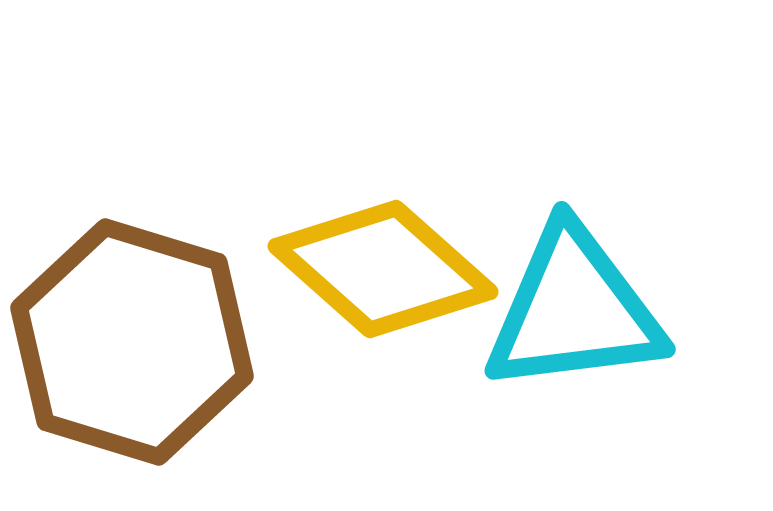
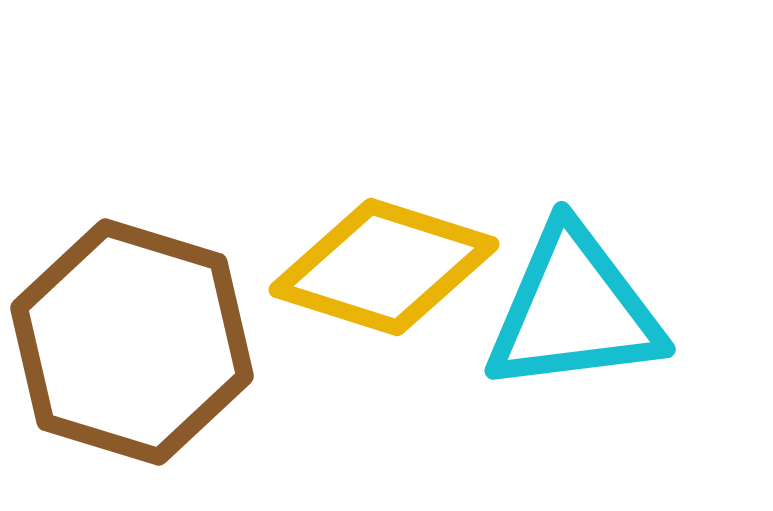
yellow diamond: moved 1 px right, 2 px up; rotated 24 degrees counterclockwise
